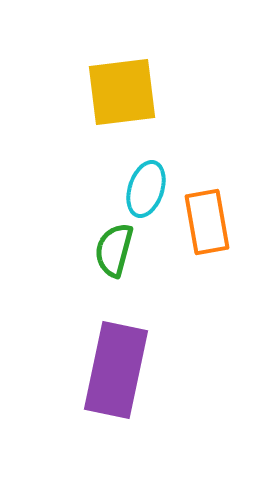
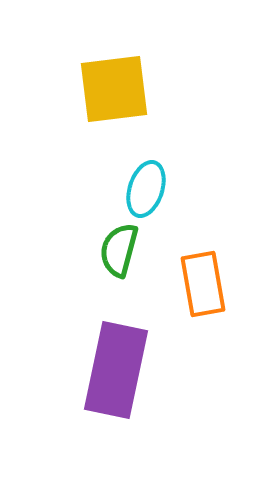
yellow square: moved 8 px left, 3 px up
orange rectangle: moved 4 px left, 62 px down
green semicircle: moved 5 px right
